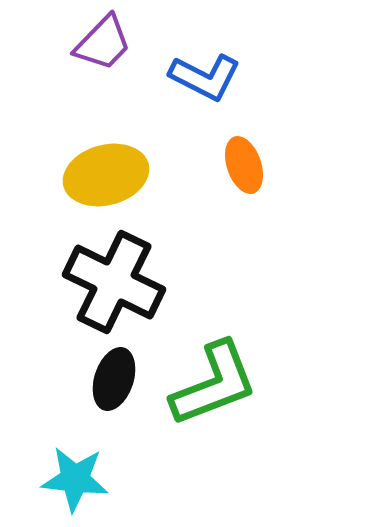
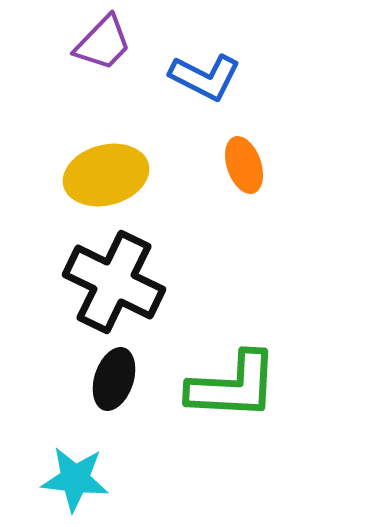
green L-shape: moved 19 px right, 2 px down; rotated 24 degrees clockwise
